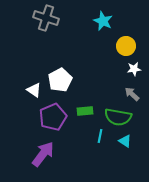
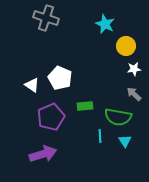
cyan star: moved 2 px right, 3 px down
white pentagon: moved 2 px up; rotated 20 degrees counterclockwise
white triangle: moved 2 px left, 5 px up
gray arrow: moved 2 px right
green rectangle: moved 5 px up
purple pentagon: moved 2 px left
cyan line: rotated 16 degrees counterclockwise
cyan triangle: rotated 24 degrees clockwise
purple arrow: rotated 36 degrees clockwise
